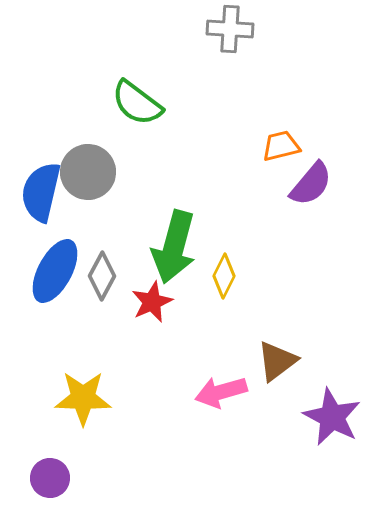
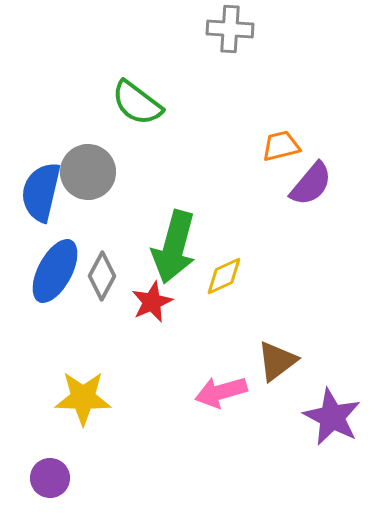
yellow diamond: rotated 39 degrees clockwise
